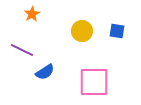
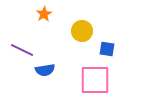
orange star: moved 12 px right
blue square: moved 10 px left, 18 px down
blue semicircle: moved 2 px up; rotated 24 degrees clockwise
pink square: moved 1 px right, 2 px up
